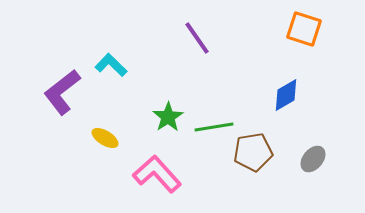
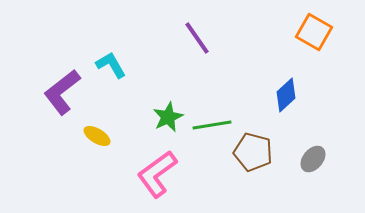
orange square: moved 10 px right, 3 px down; rotated 12 degrees clockwise
cyan L-shape: rotated 16 degrees clockwise
blue diamond: rotated 12 degrees counterclockwise
green star: rotated 8 degrees clockwise
green line: moved 2 px left, 2 px up
yellow ellipse: moved 8 px left, 2 px up
brown pentagon: rotated 24 degrees clockwise
pink L-shape: rotated 84 degrees counterclockwise
